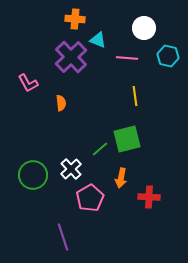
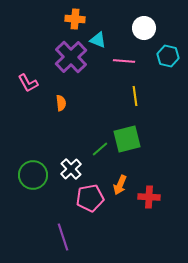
pink line: moved 3 px left, 3 px down
orange arrow: moved 1 px left, 7 px down; rotated 12 degrees clockwise
pink pentagon: rotated 20 degrees clockwise
